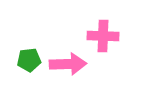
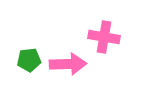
pink cross: moved 1 px right, 1 px down; rotated 8 degrees clockwise
